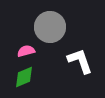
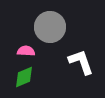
pink semicircle: rotated 18 degrees clockwise
white L-shape: moved 1 px right, 1 px down
